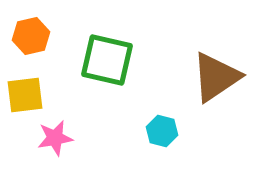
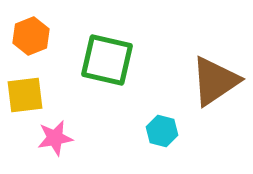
orange hexagon: rotated 9 degrees counterclockwise
brown triangle: moved 1 px left, 4 px down
